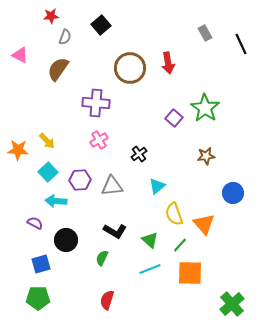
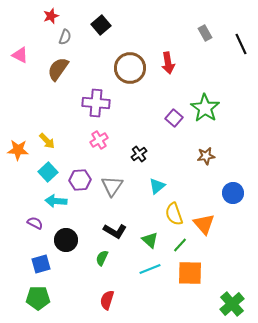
red star: rotated 14 degrees counterclockwise
gray triangle: rotated 50 degrees counterclockwise
